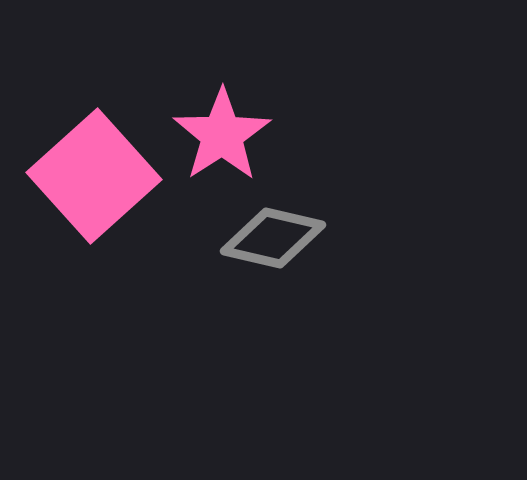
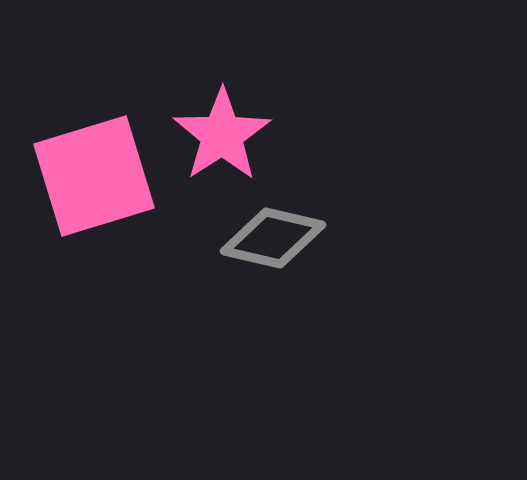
pink square: rotated 25 degrees clockwise
